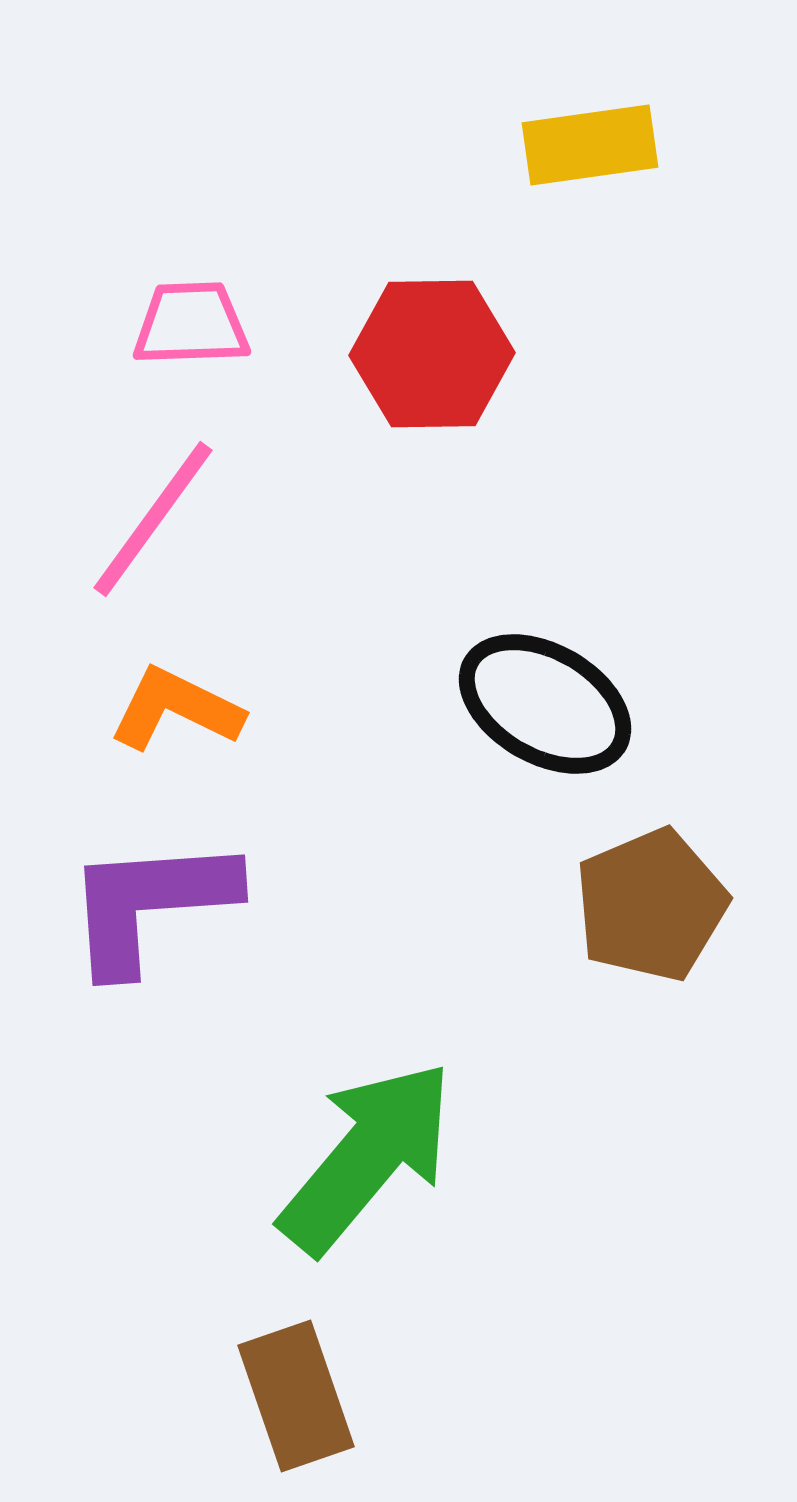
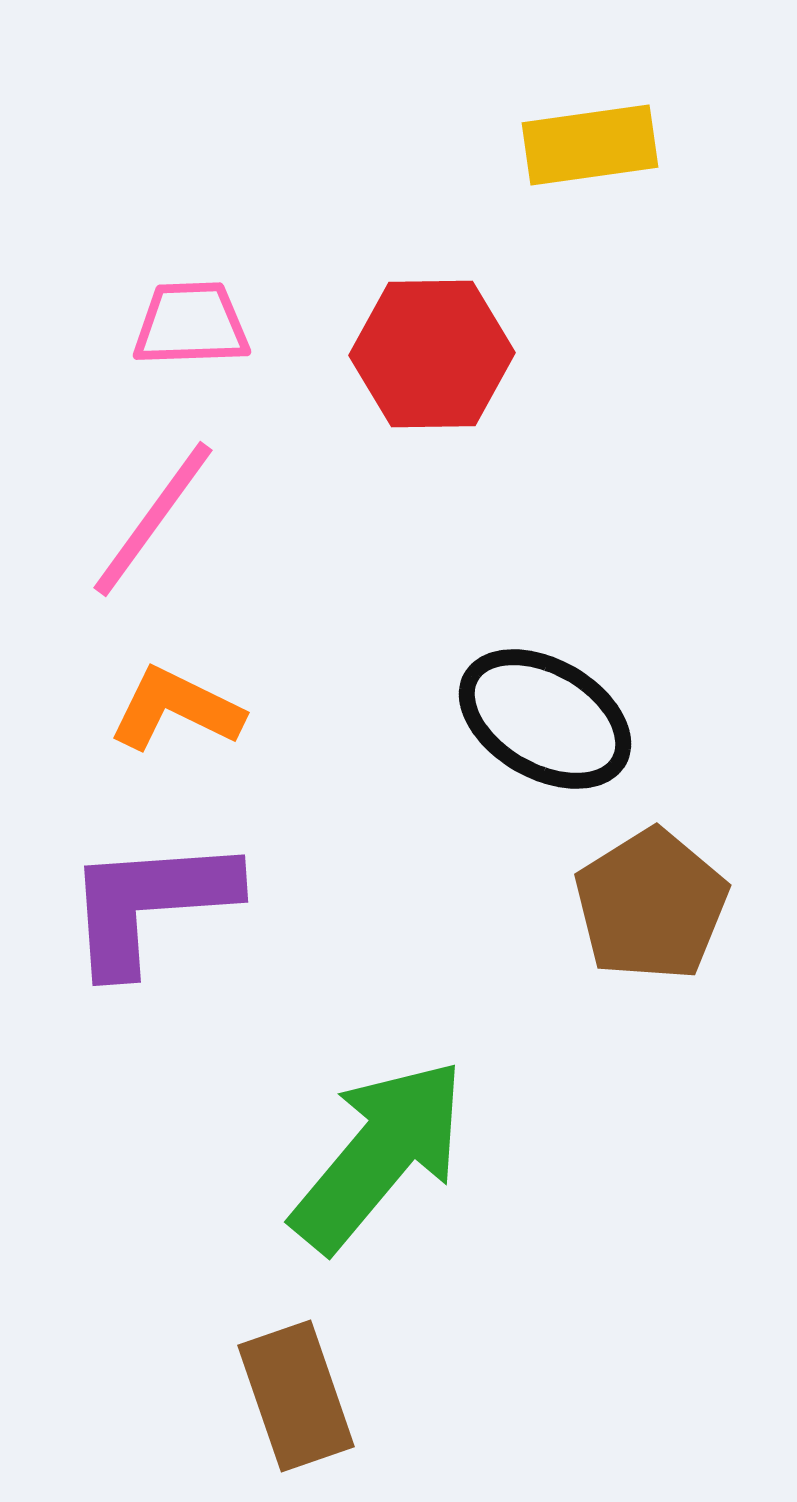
black ellipse: moved 15 px down
brown pentagon: rotated 9 degrees counterclockwise
green arrow: moved 12 px right, 2 px up
